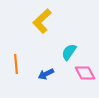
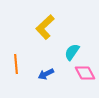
yellow L-shape: moved 3 px right, 6 px down
cyan semicircle: moved 3 px right
